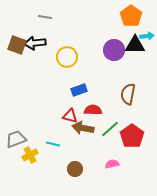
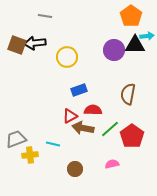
gray line: moved 1 px up
red triangle: rotated 42 degrees counterclockwise
yellow cross: rotated 21 degrees clockwise
